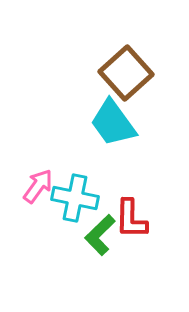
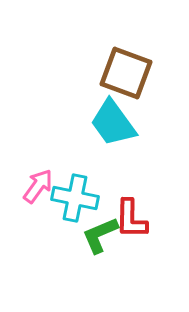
brown square: rotated 28 degrees counterclockwise
green L-shape: rotated 21 degrees clockwise
